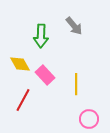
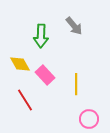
red line: moved 2 px right; rotated 60 degrees counterclockwise
